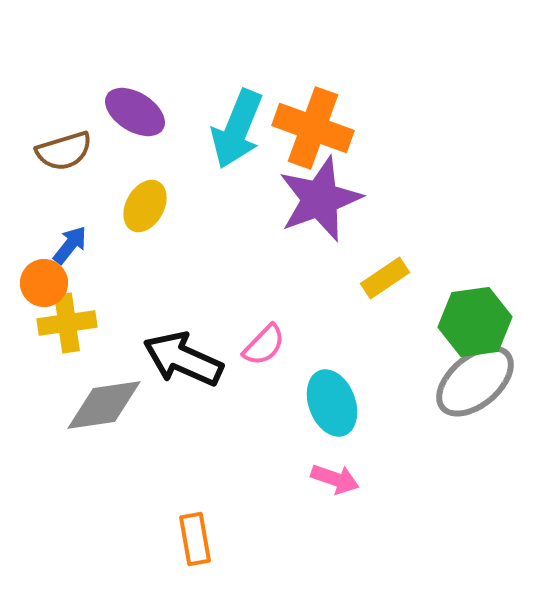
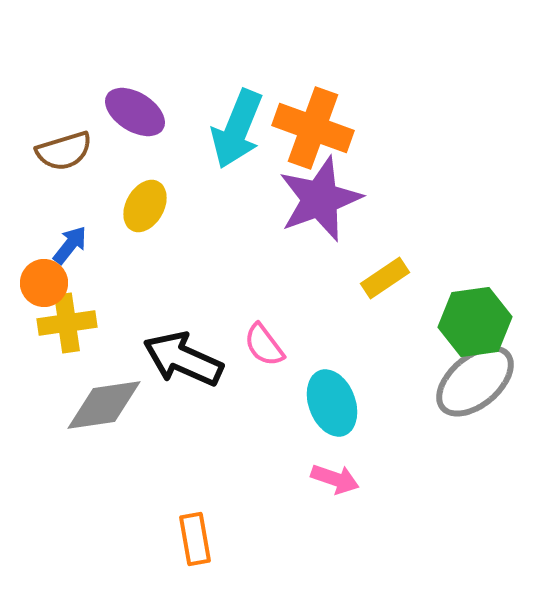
pink semicircle: rotated 99 degrees clockwise
